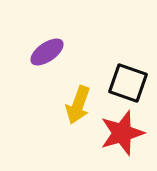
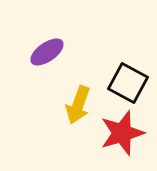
black square: rotated 9 degrees clockwise
